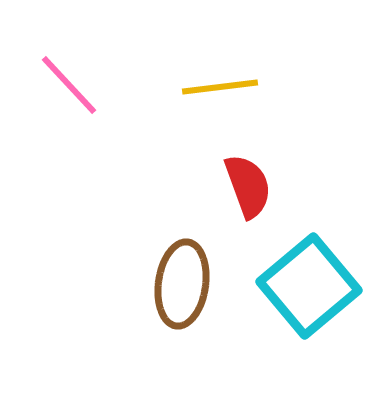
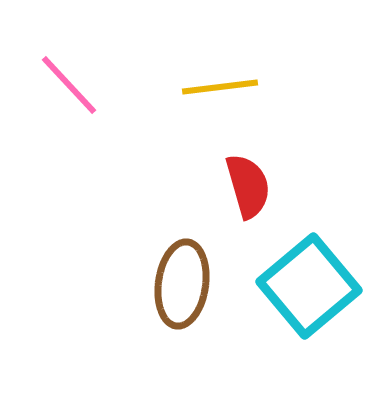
red semicircle: rotated 4 degrees clockwise
